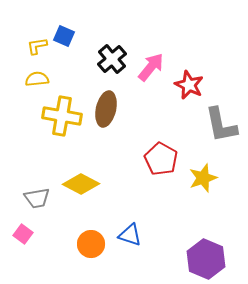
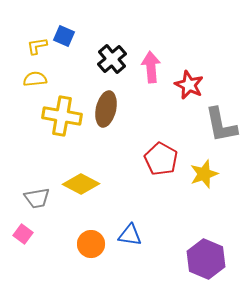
pink arrow: rotated 44 degrees counterclockwise
yellow semicircle: moved 2 px left
yellow star: moved 1 px right, 4 px up
blue triangle: rotated 10 degrees counterclockwise
